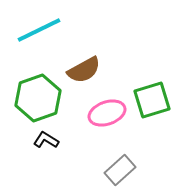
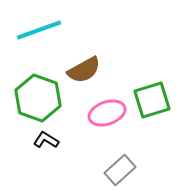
cyan line: rotated 6 degrees clockwise
green hexagon: rotated 21 degrees counterclockwise
